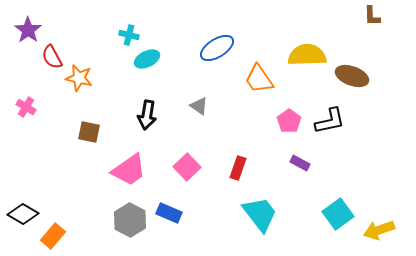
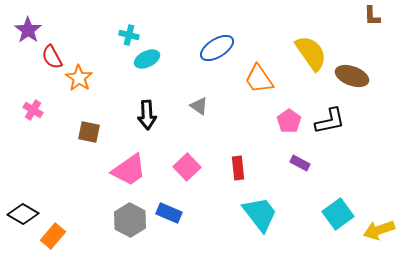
yellow semicircle: moved 4 px right, 2 px up; rotated 57 degrees clockwise
orange star: rotated 20 degrees clockwise
pink cross: moved 7 px right, 3 px down
black arrow: rotated 12 degrees counterclockwise
red rectangle: rotated 25 degrees counterclockwise
